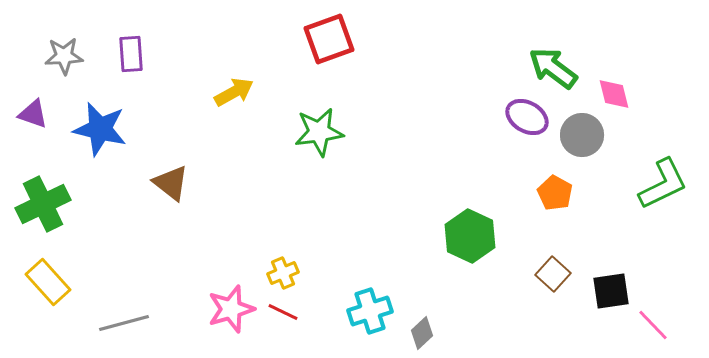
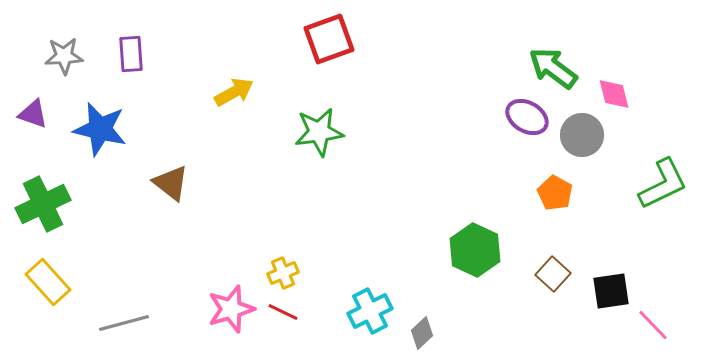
green hexagon: moved 5 px right, 14 px down
cyan cross: rotated 9 degrees counterclockwise
